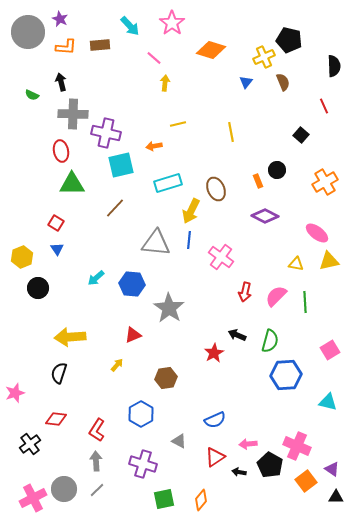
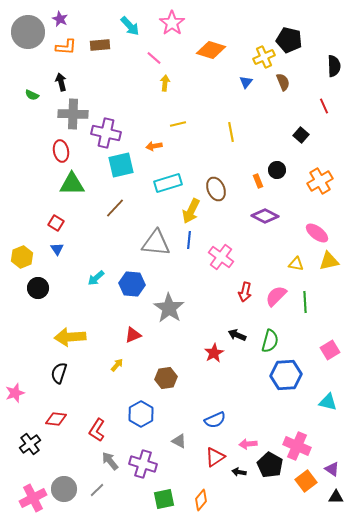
orange cross at (325, 182): moved 5 px left, 1 px up
gray arrow at (96, 461): moved 14 px right; rotated 36 degrees counterclockwise
